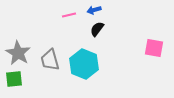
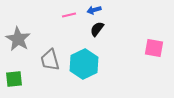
gray star: moved 14 px up
cyan hexagon: rotated 12 degrees clockwise
